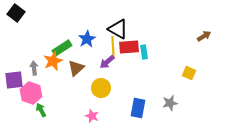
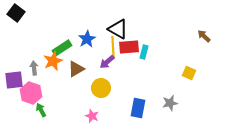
brown arrow: rotated 104 degrees counterclockwise
cyan rectangle: rotated 24 degrees clockwise
brown triangle: moved 1 px down; rotated 12 degrees clockwise
